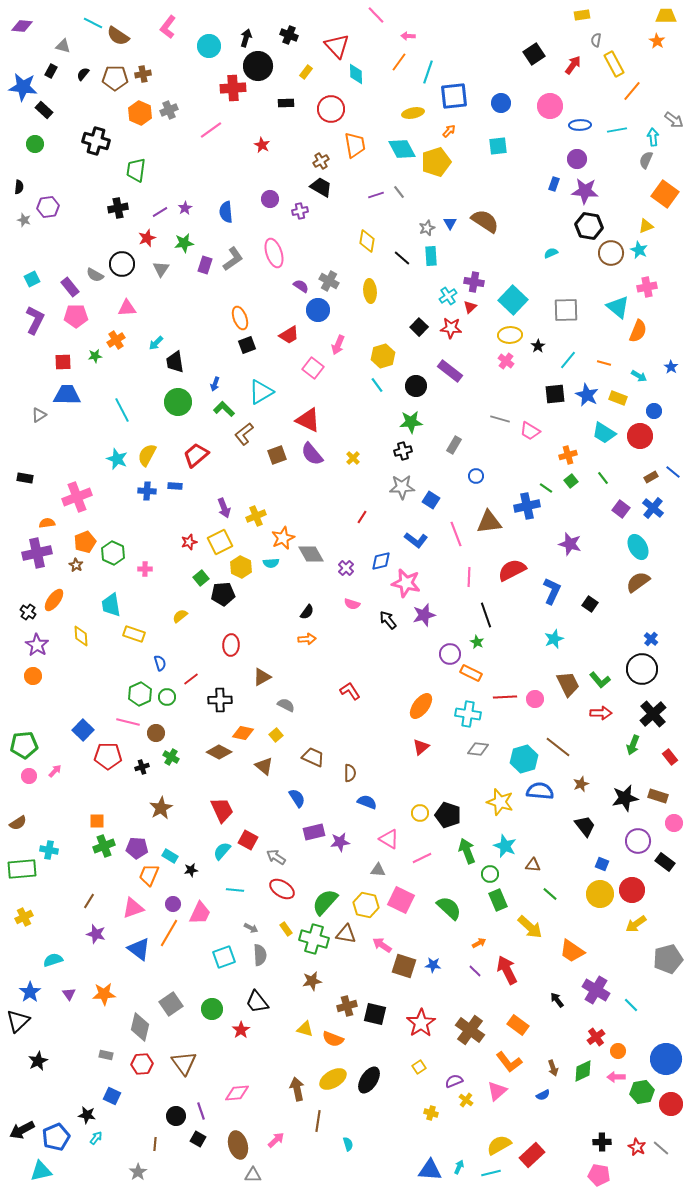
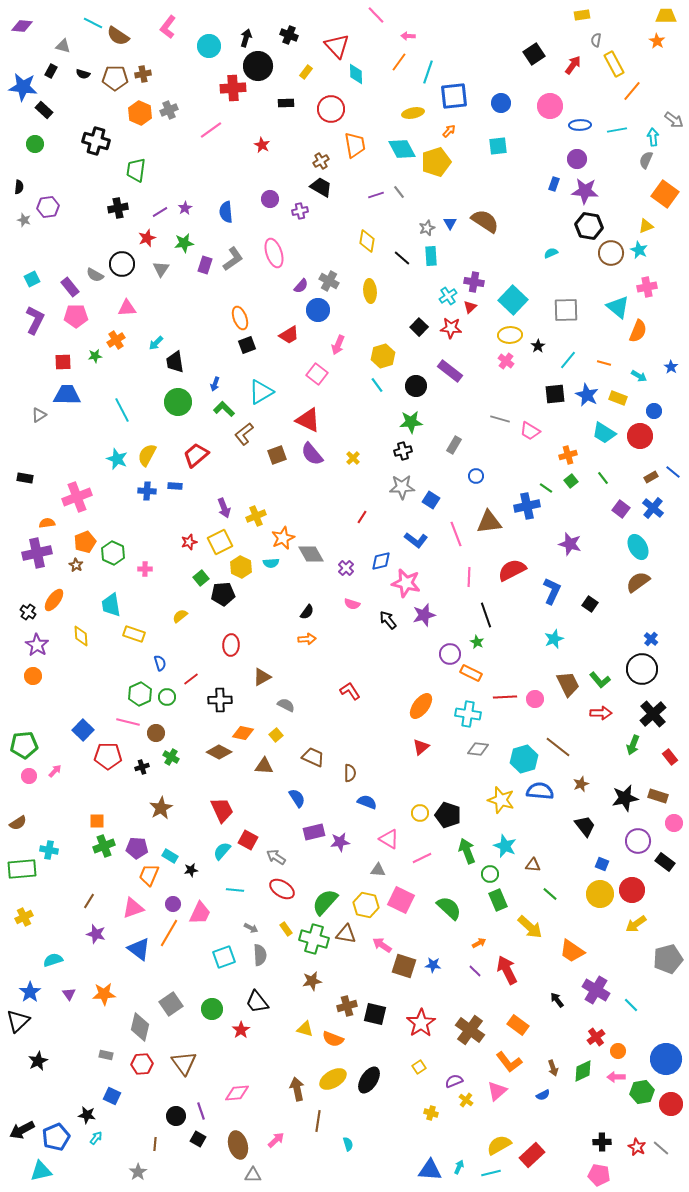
black semicircle at (83, 74): rotated 112 degrees counterclockwise
purple semicircle at (301, 286): rotated 98 degrees clockwise
pink square at (313, 368): moved 4 px right, 6 px down
brown triangle at (264, 766): rotated 36 degrees counterclockwise
yellow star at (500, 802): moved 1 px right, 2 px up
